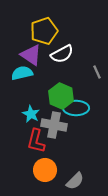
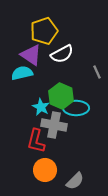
cyan star: moved 10 px right, 7 px up
